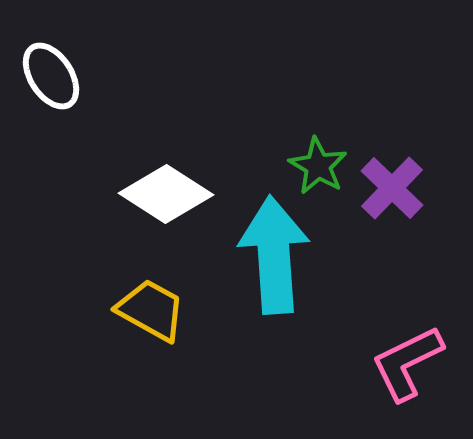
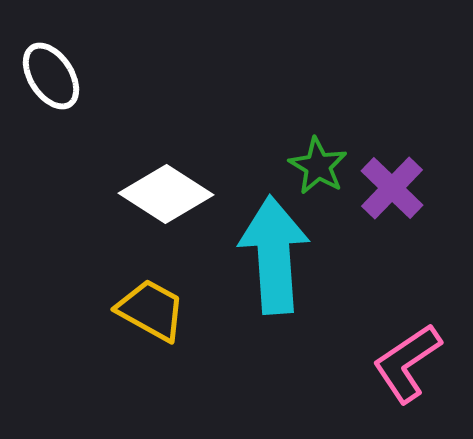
pink L-shape: rotated 8 degrees counterclockwise
